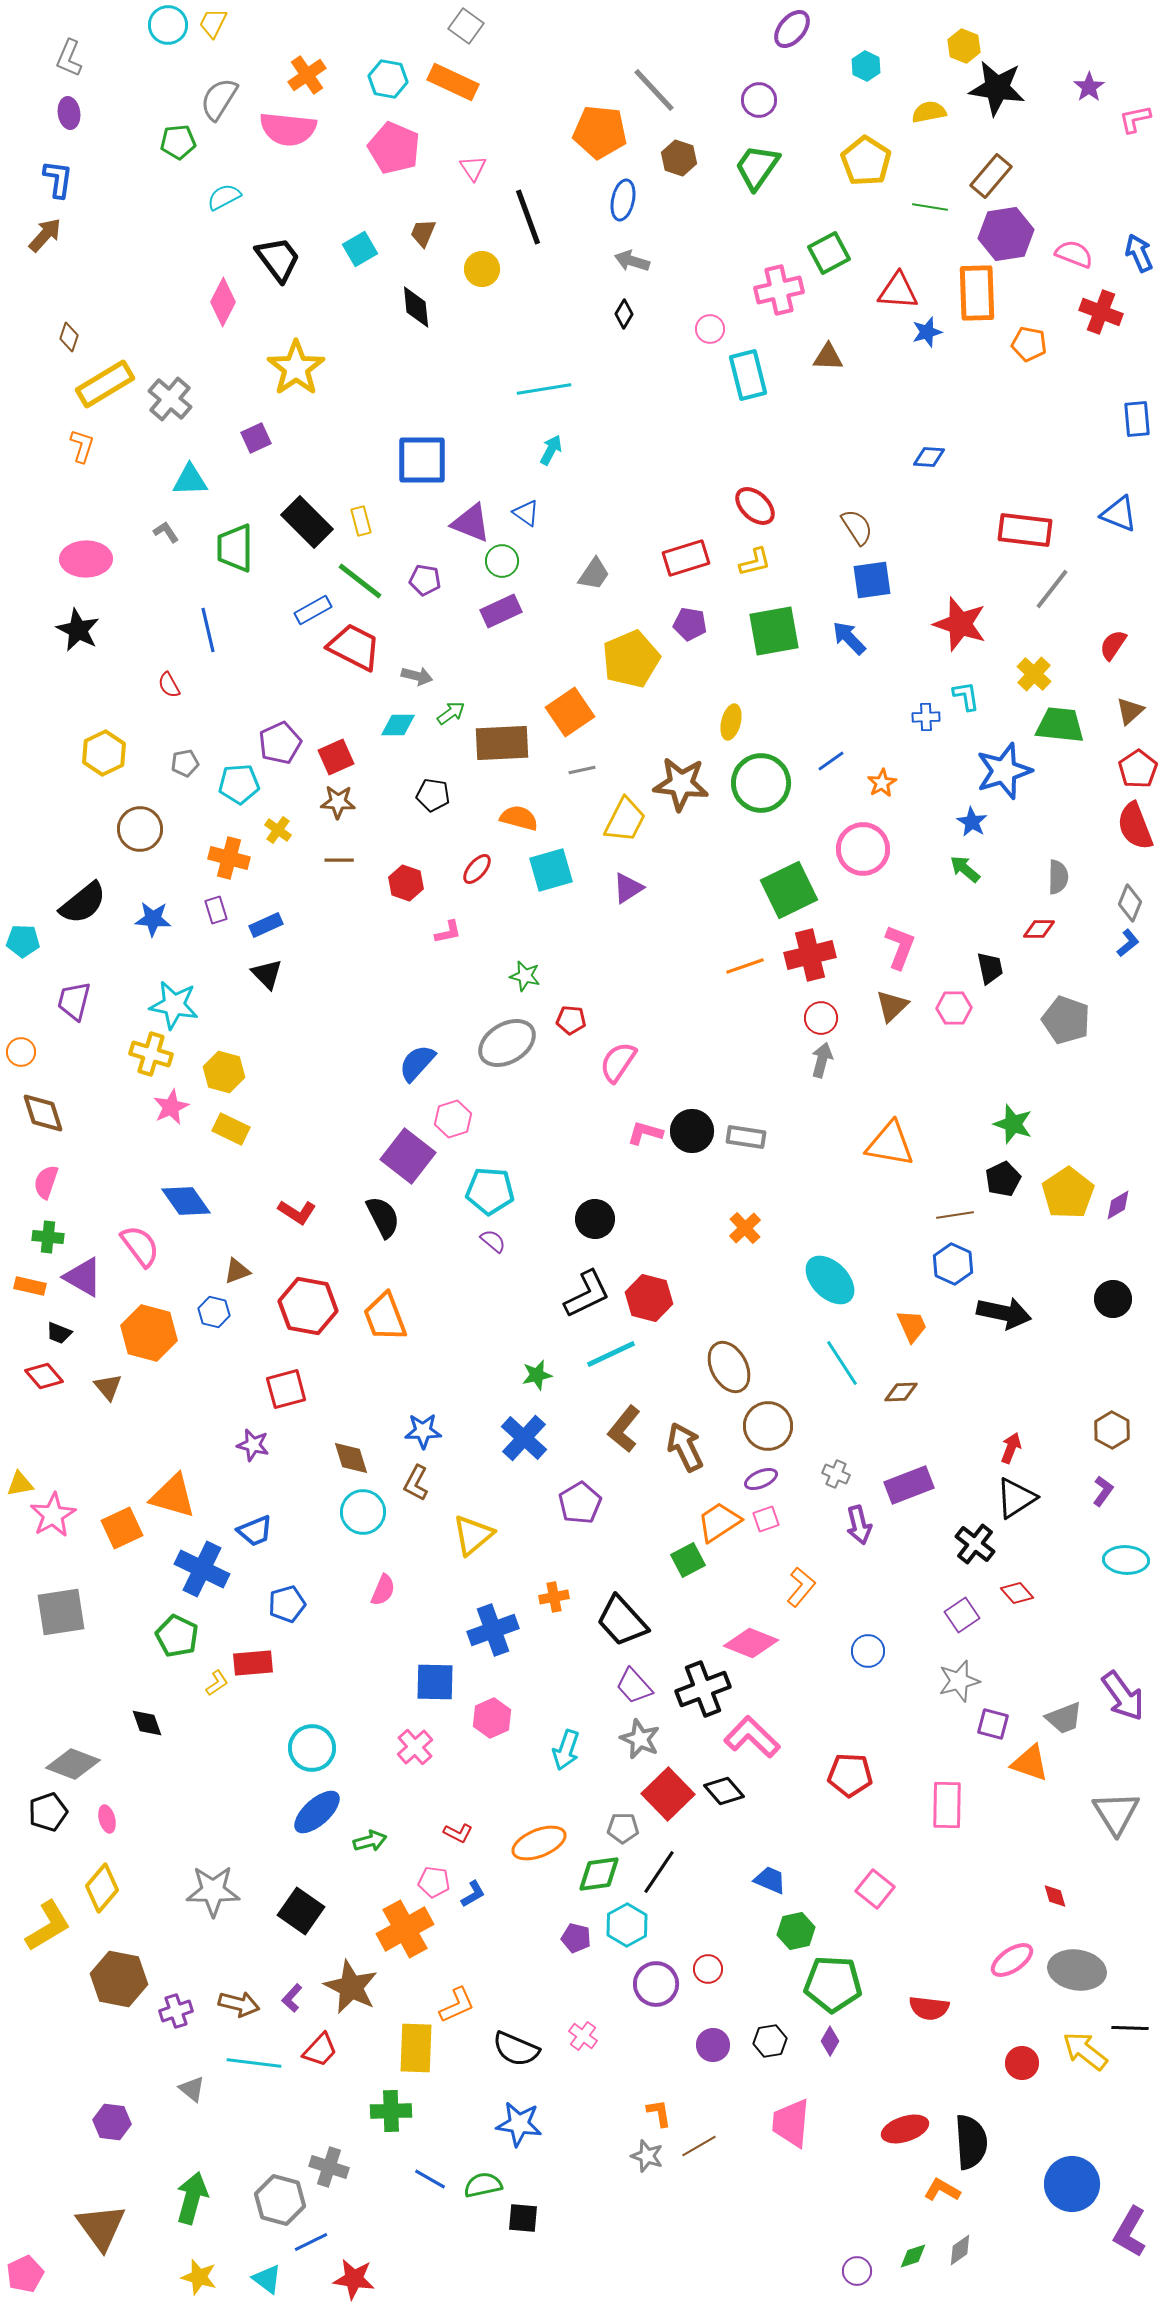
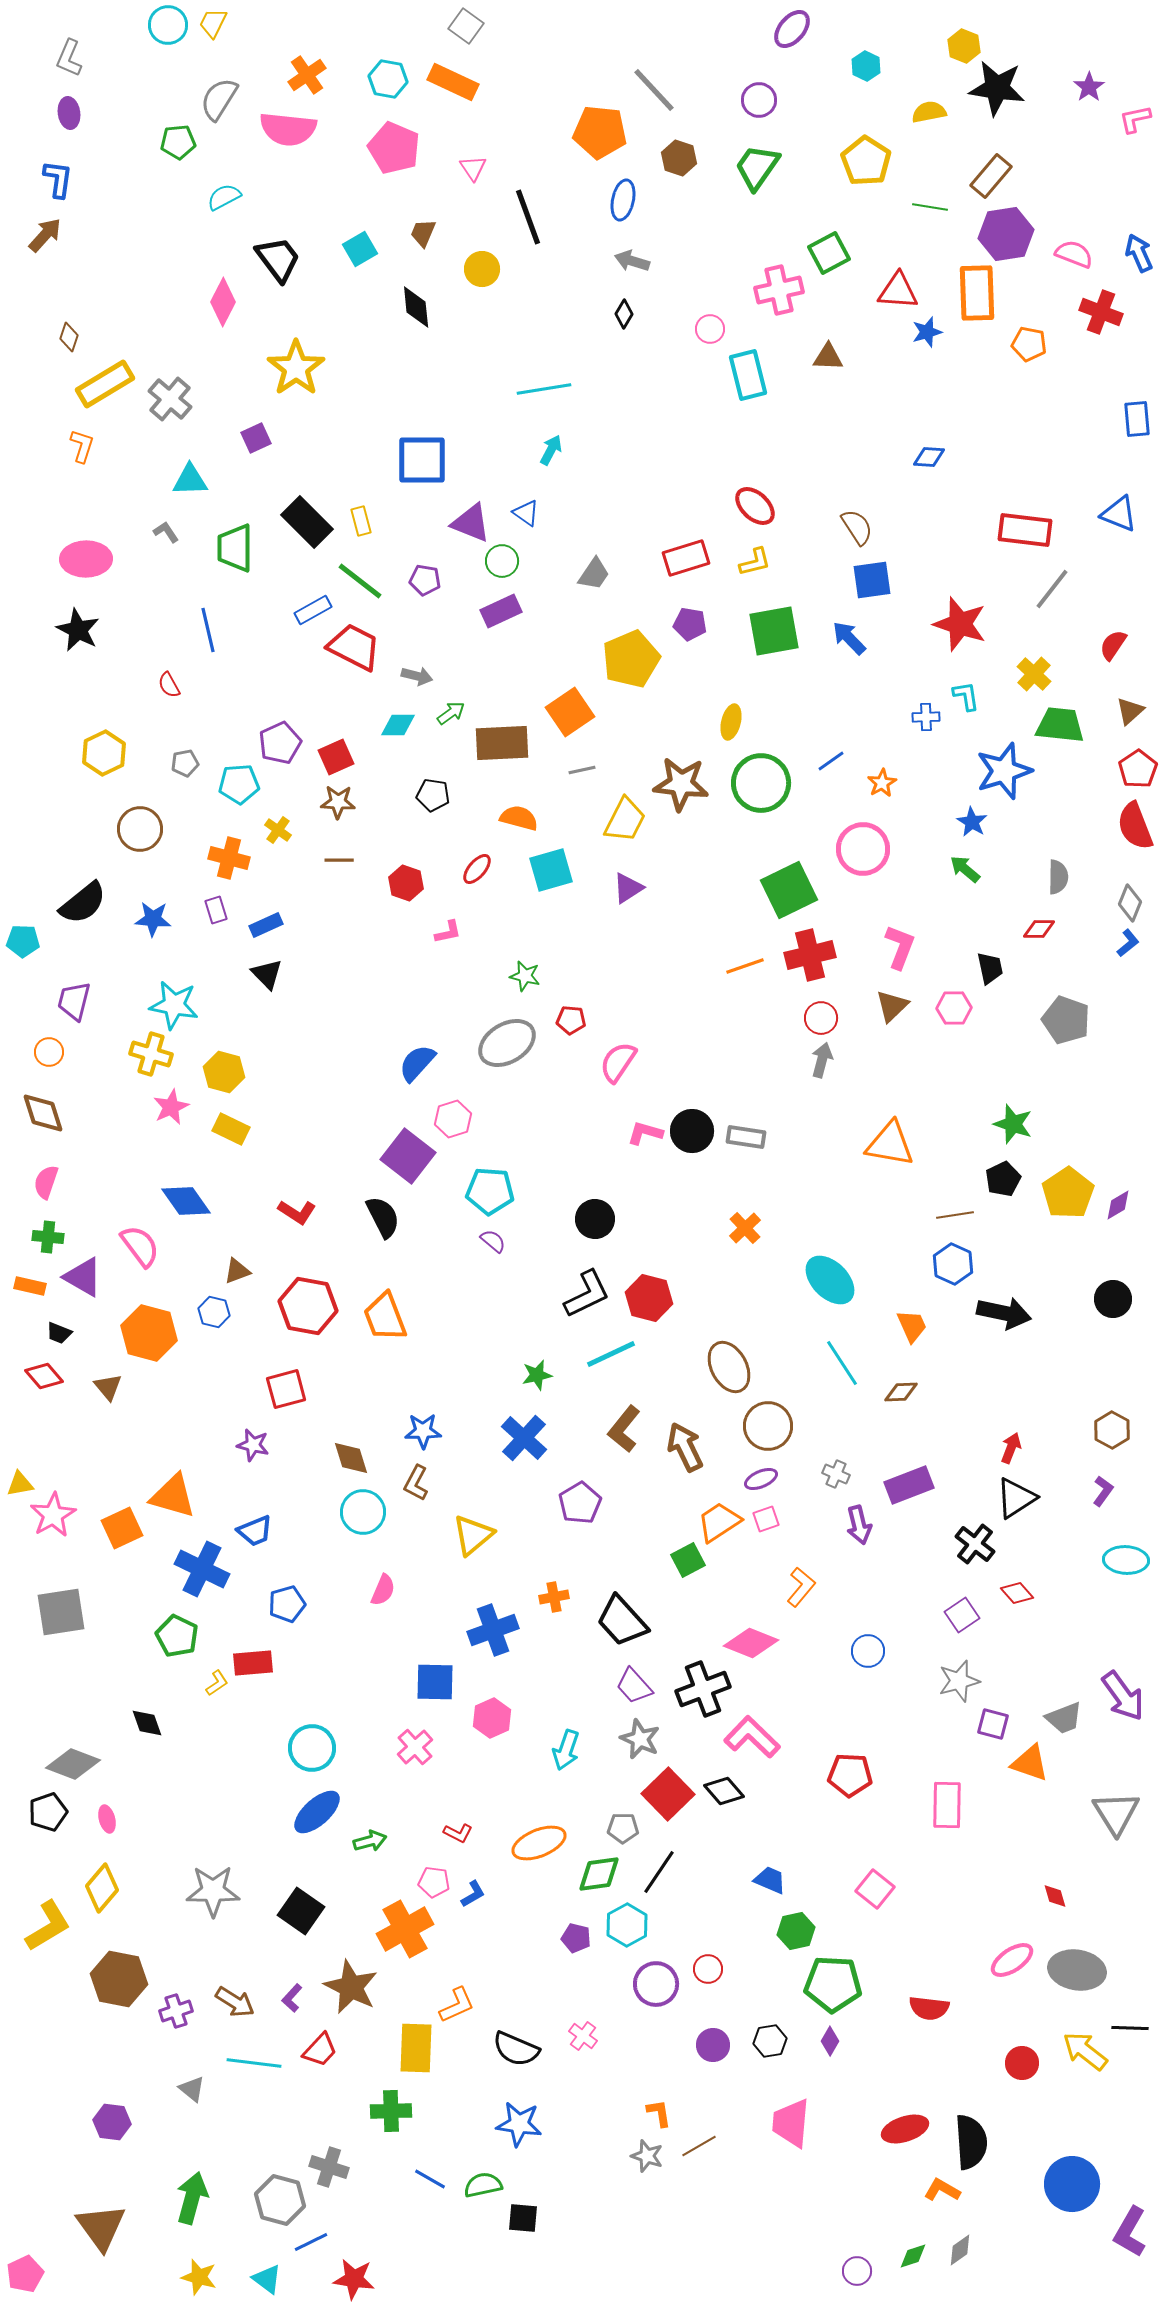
orange circle at (21, 1052): moved 28 px right
brown arrow at (239, 2004): moved 4 px left, 2 px up; rotated 18 degrees clockwise
